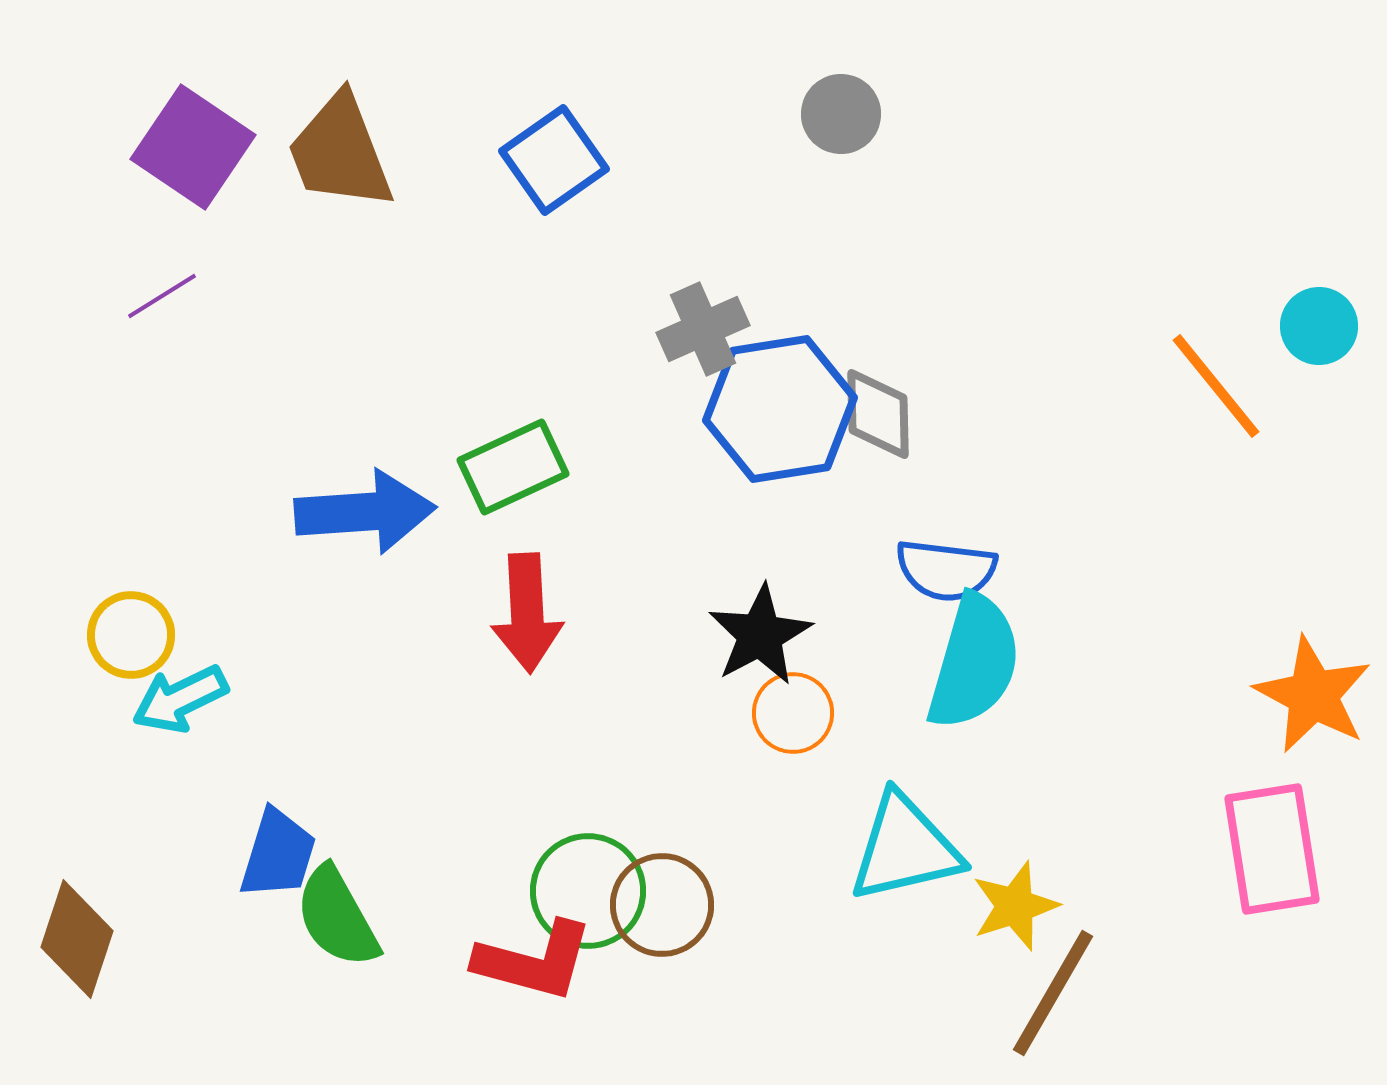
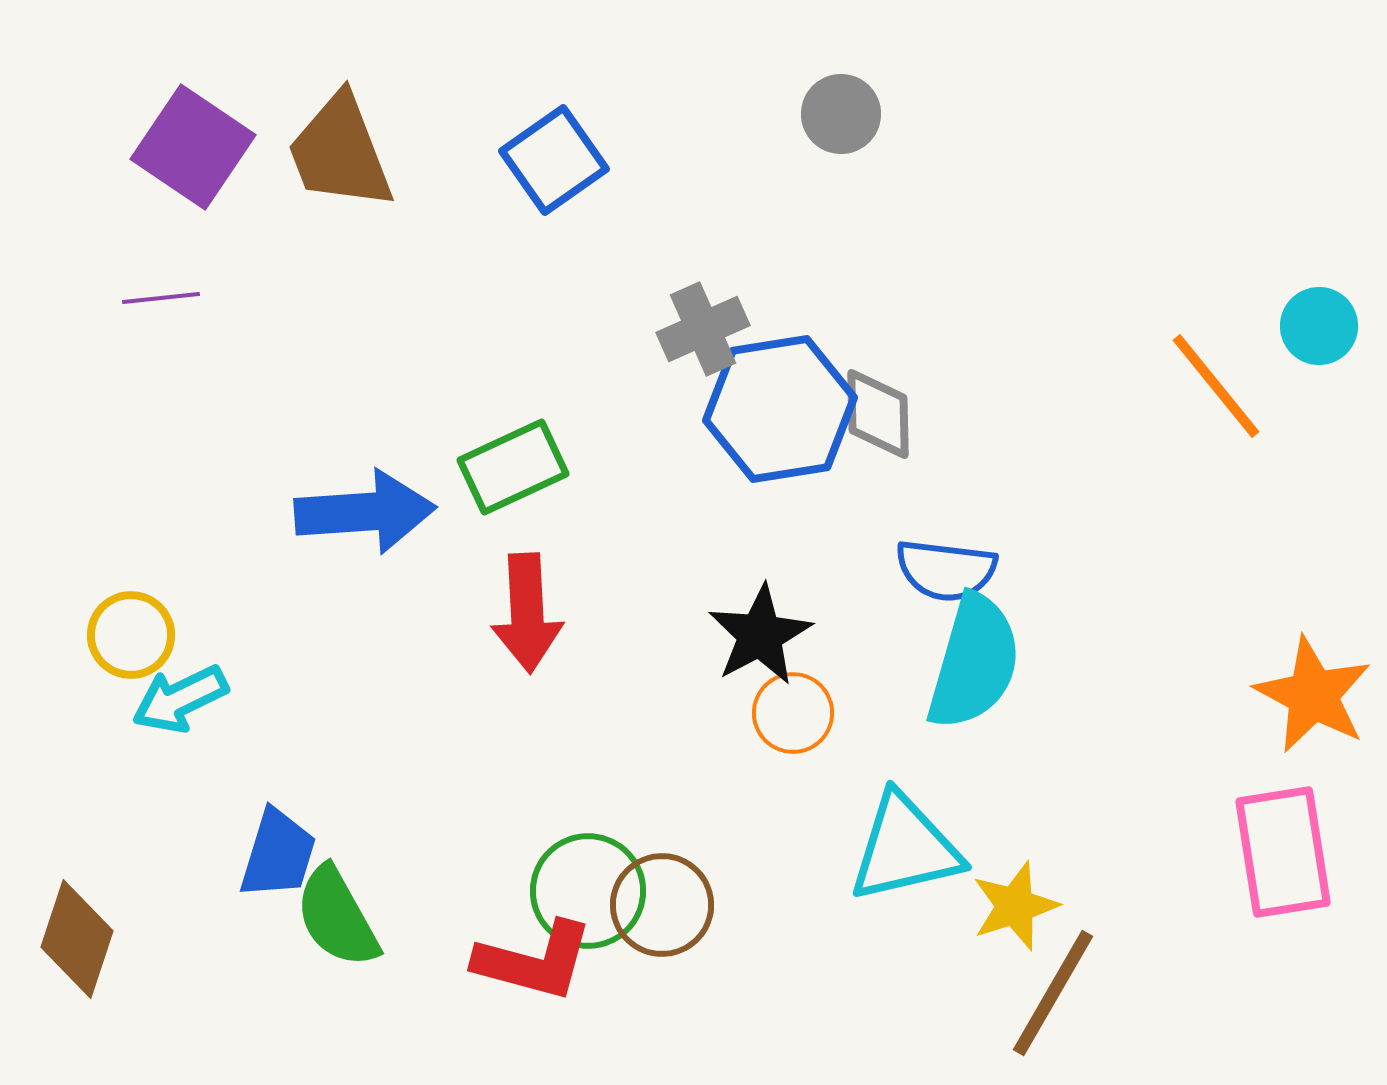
purple line: moved 1 px left, 2 px down; rotated 26 degrees clockwise
pink rectangle: moved 11 px right, 3 px down
